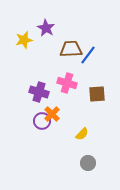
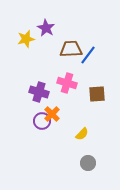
yellow star: moved 2 px right, 1 px up
